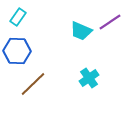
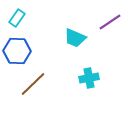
cyan rectangle: moved 1 px left, 1 px down
cyan trapezoid: moved 6 px left, 7 px down
cyan cross: rotated 24 degrees clockwise
